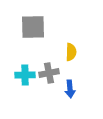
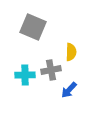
gray square: rotated 24 degrees clockwise
gray cross: moved 2 px right, 3 px up
blue arrow: moved 1 px left, 1 px down; rotated 48 degrees clockwise
